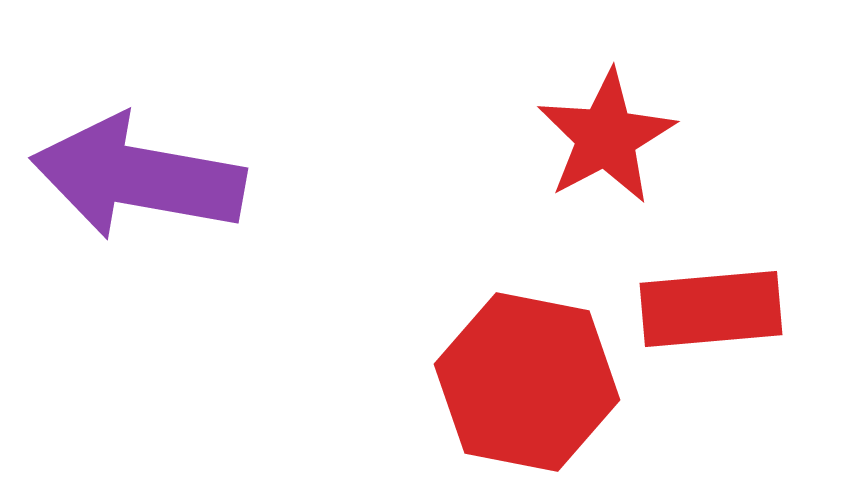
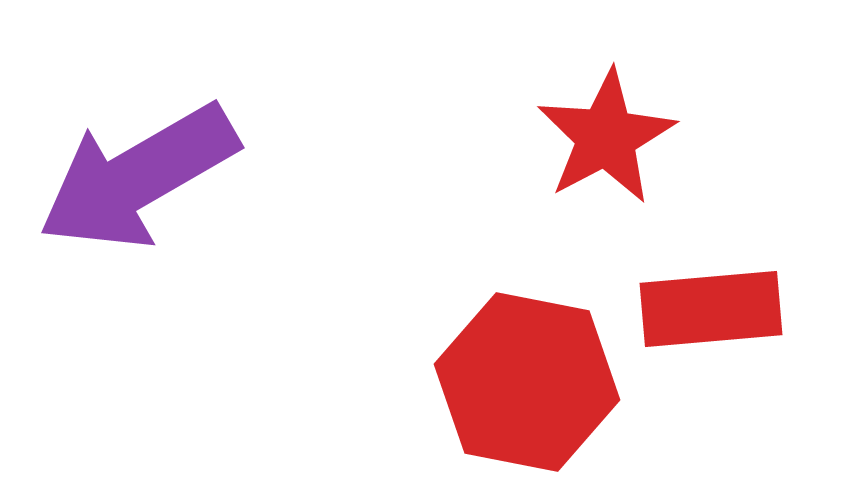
purple arrow: rotated 40 degrees counterclockwise
